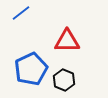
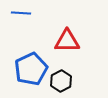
blue line: rotated 42 degrees clockwise
black hexagon: moved 3 px left, 1 px down; rotated 10 degrees clockwise
